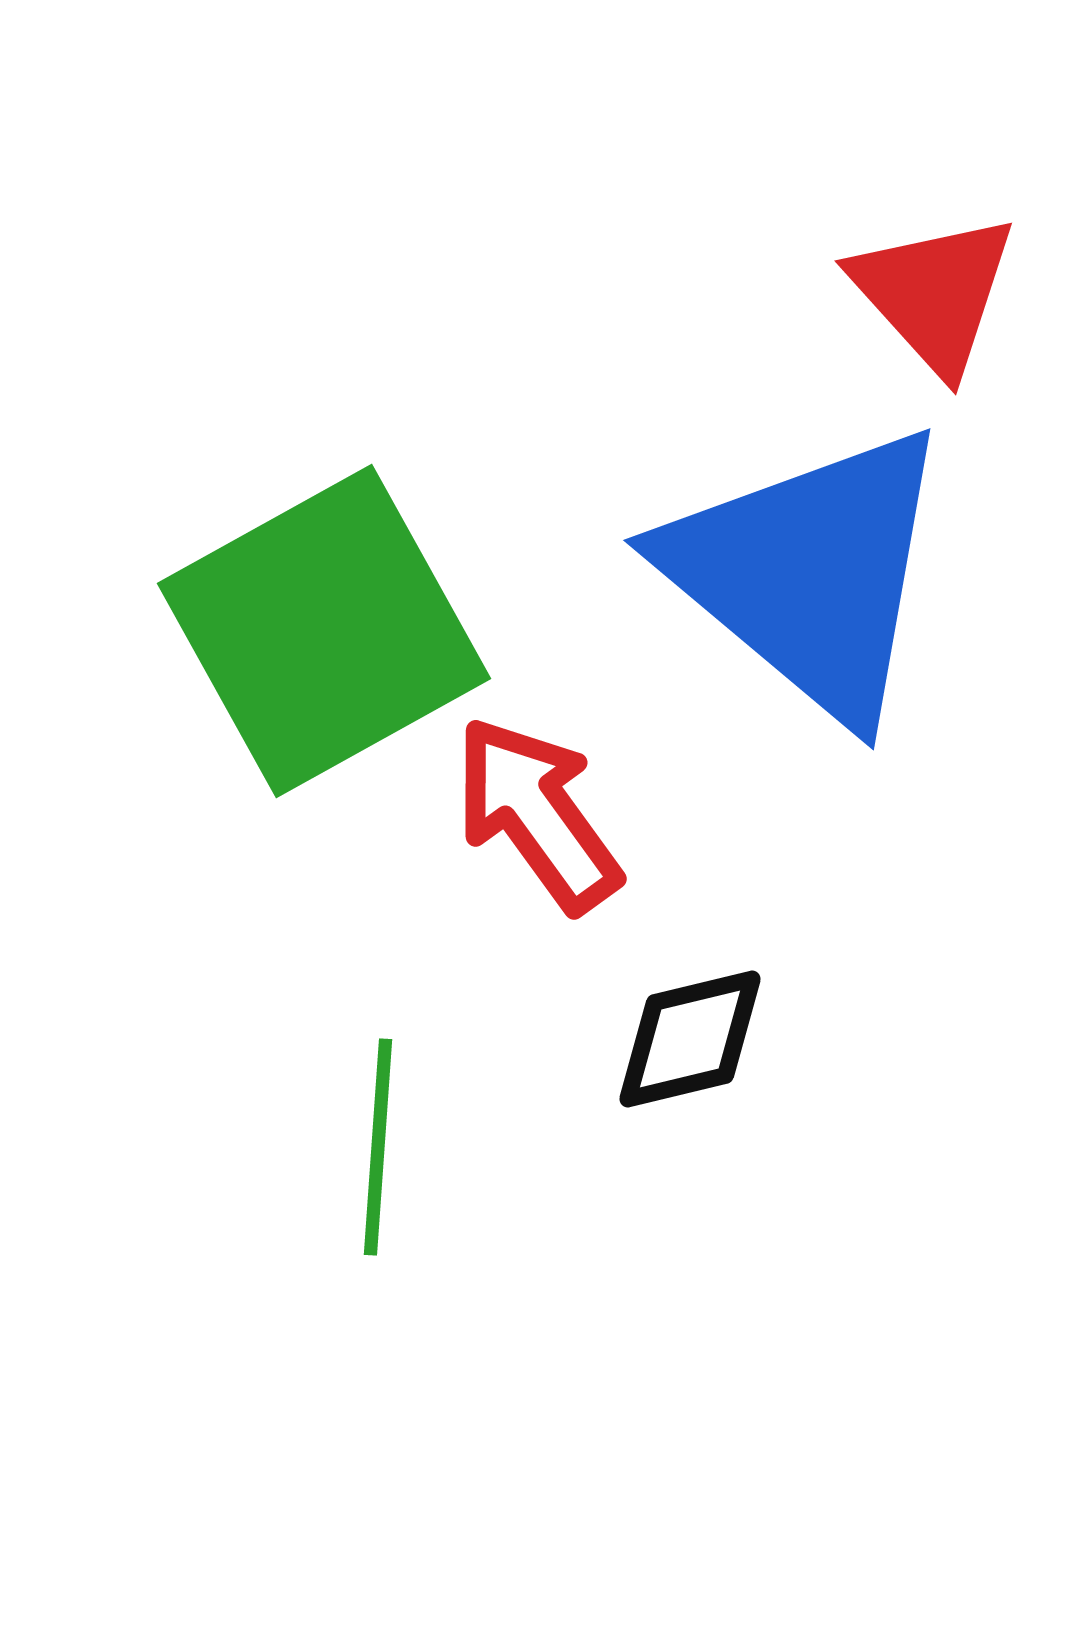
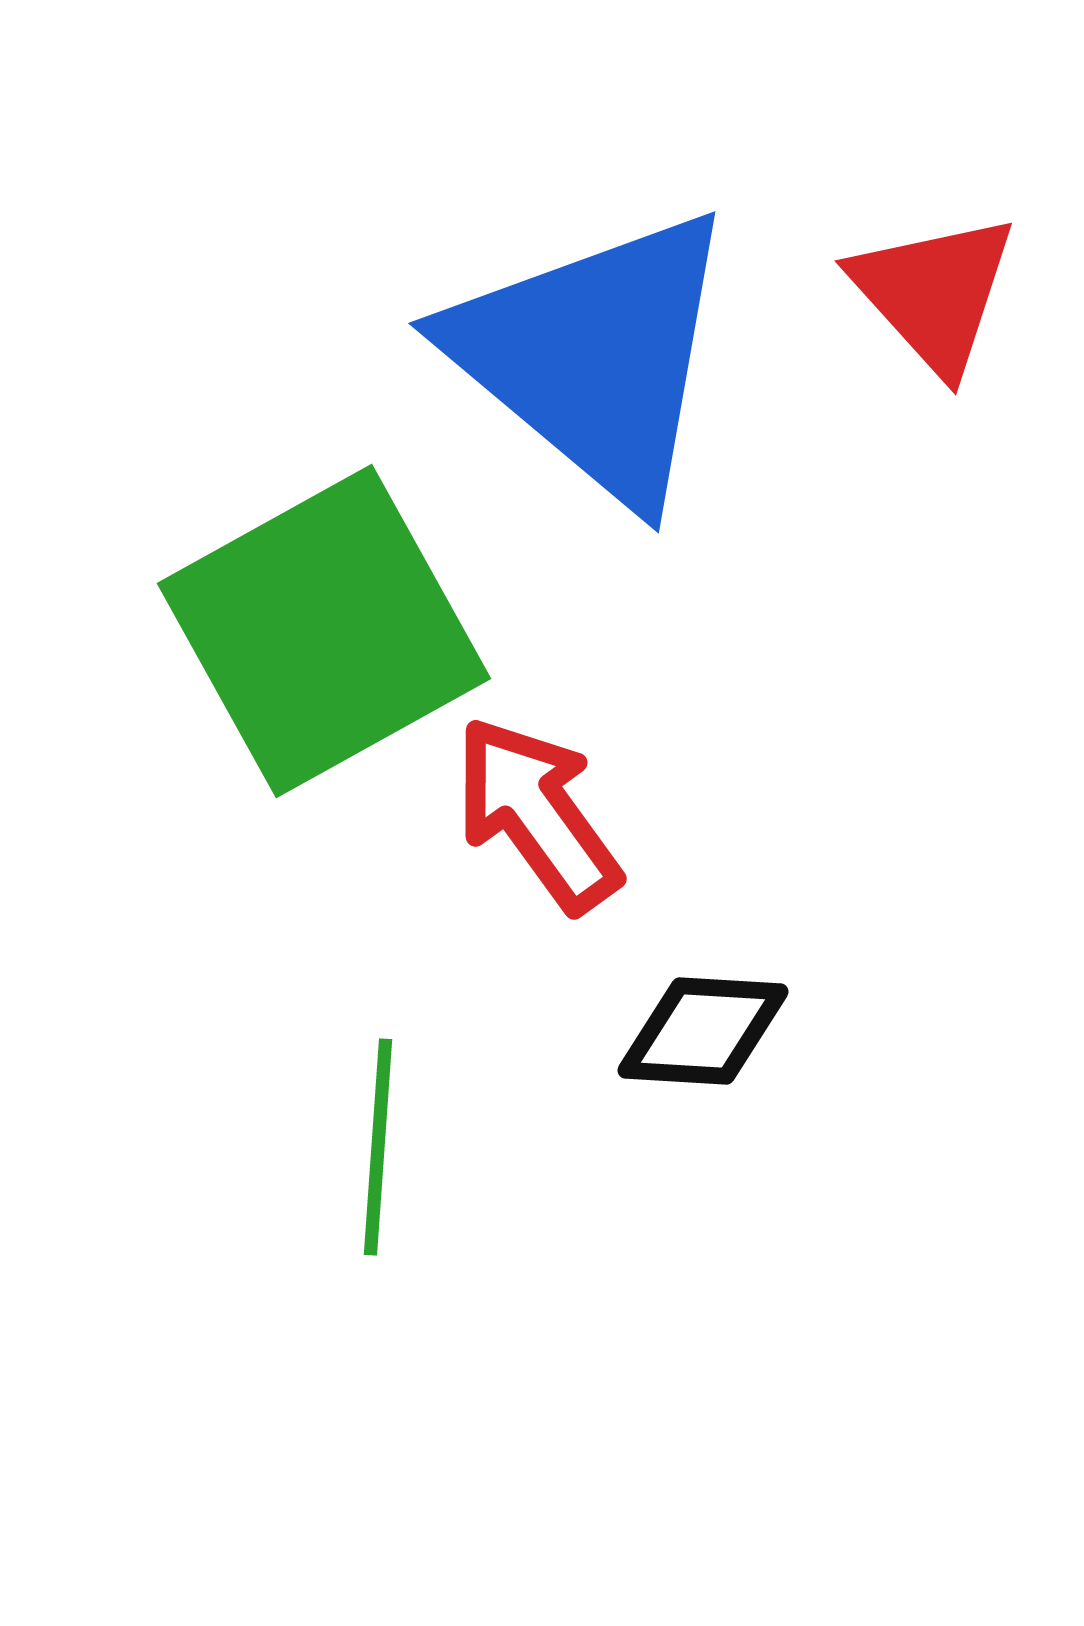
blue triangle: moved 215 px left, 217 px up
black diamond: moved 13 px right, 8 px up; rotated 17 degrees clockwise
